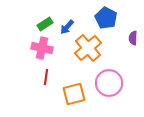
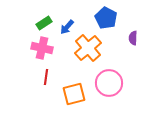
green rectangle: moved 1 px left, 1 px up
